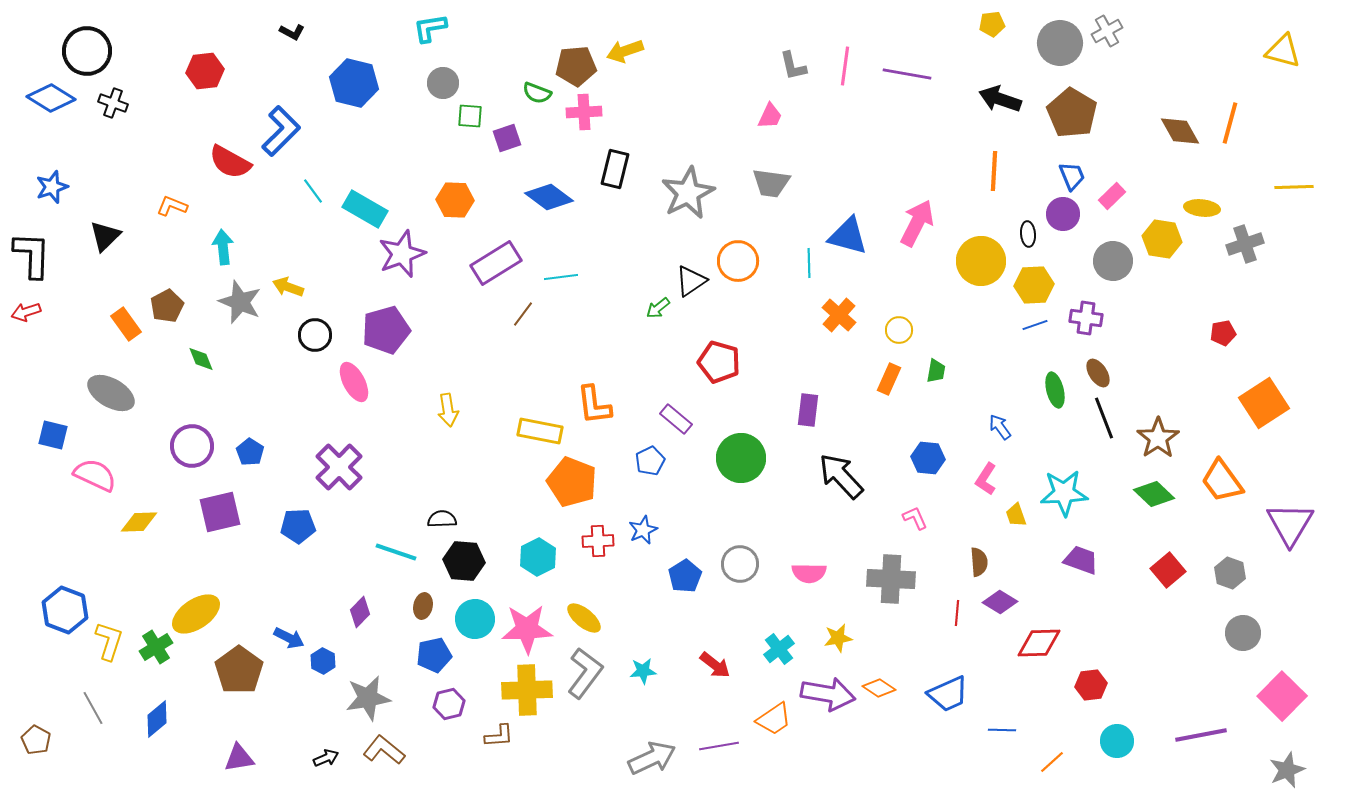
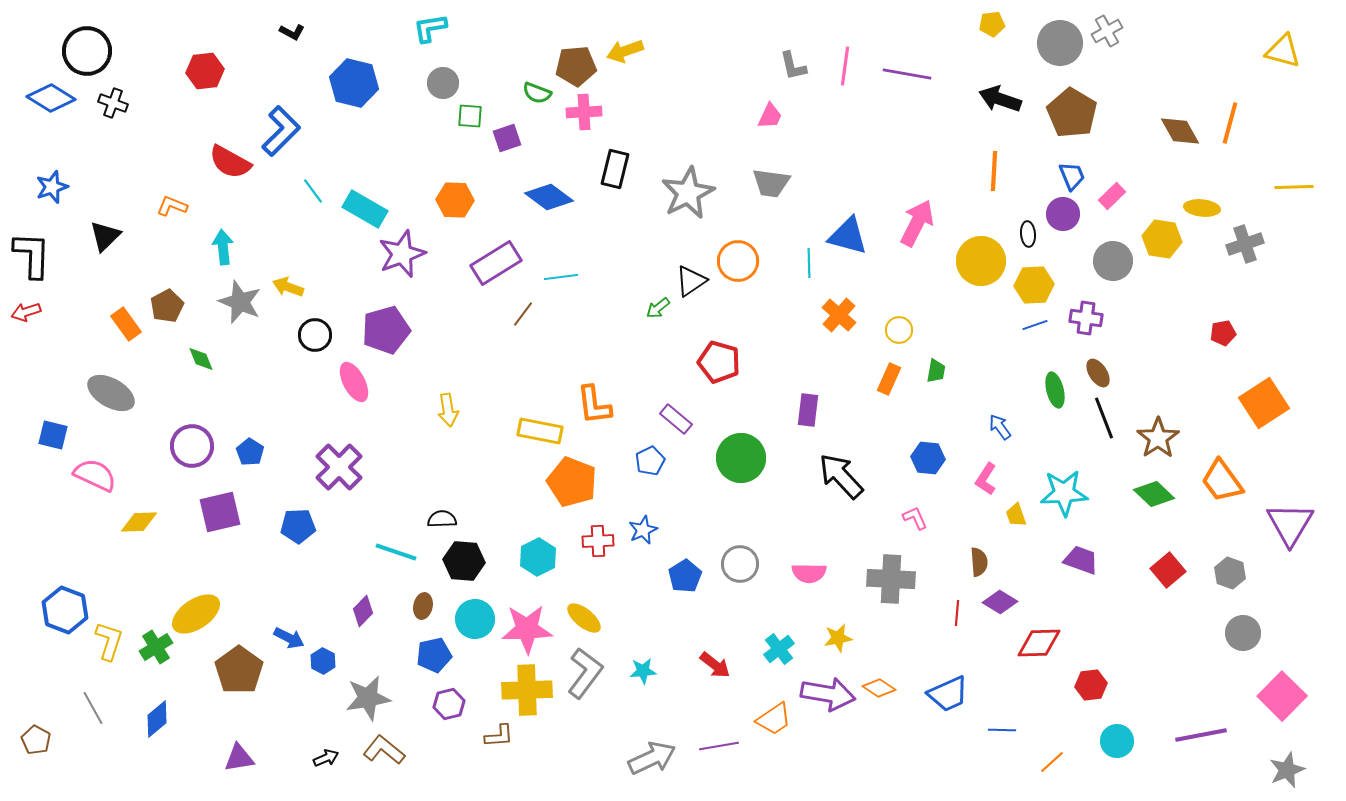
purple diamond at (360, 612): moved 3 px right, 1 px up
